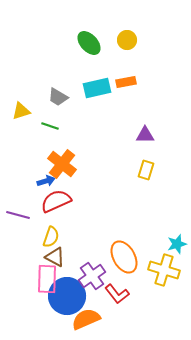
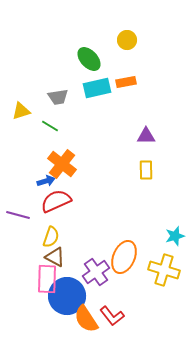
green ellipse: moved 16 px down
gray trapezoid: rotated 40 degrees counterclockwise
green line: rotated 12 degrees clockwise
purple triangle: moved 1 px right, 1 px down
yellow rectangle: rotated 18 degrees counterclockwise
cyan star: moved 2 px left, 8 px up
orange ellipse: rotated 52 degrees clockwise
purple cross: moved 4 px right, 4 px up
red L-shape: moved 5 px left, 22 px down
orange semicircle: rotated 100 degrees counterclockwise
